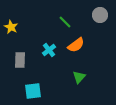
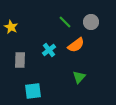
gray circle: moved 9 px left, 7 px down
